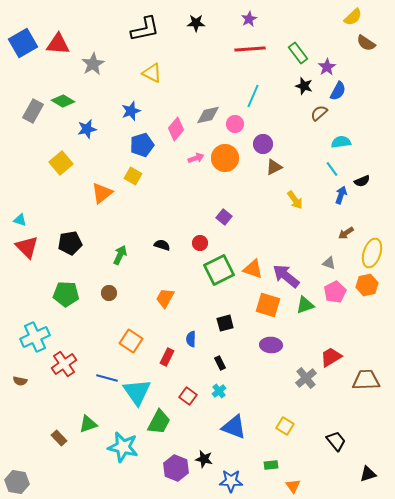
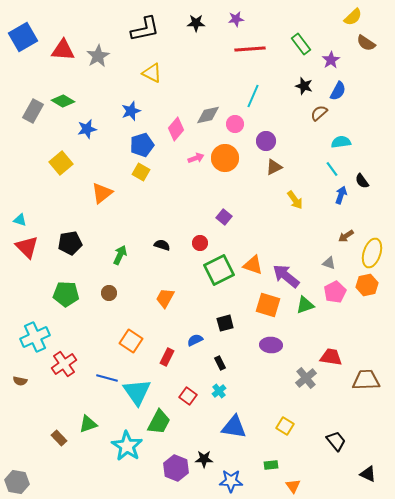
purple star at (249, 19): moved 13 px left; rotated 21 degrees clockwise
blue square at (23, 43): moved 6 px up
red triangle at (58, 44): moved 5 px right, 6 px down
green rectangle at (298, 53): moved 3 px right, 9 px up
gray star at (93, 64): moved 5 px right, 8 px up
purple star at (327, 67): moved 4 px right, 7 px up
purple circle at (263, 144): moved 3 px right, 3 px up
yellow square at (133, 176): moved 8 px right, 4 px up
black semicircle at (362, 181): rotated 77 degrees clockwise
brown arrow at (346, 233): moved 3 px down
orange triangle at (253, 269): moved 4 px up
blue semicircle at (191, 339): moved 4 px right, 1 px down; rotated 63 degrees clockwise
red trapezoid at (331, 357): rotated 40 degrees clockwise
blue triangle at (234, 427): rotated 12 degrees counterclockwise
cyan star at (123, 447): moved 4 px right, 1 px up; rotated 20 degrees clockwise
black star at (204, 459): rotated 12 degrees counterclockwise
black triangle at (368, 474): rotated 42 degrees clockwise
